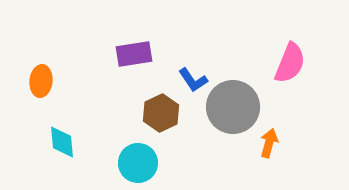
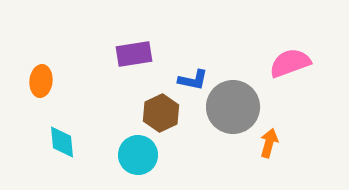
pink semicircle: rotated 132 degrees counterclockwise
blue L-shape: rotated 44 degrees counterclockwise
cyan circle: moved 8 px up
